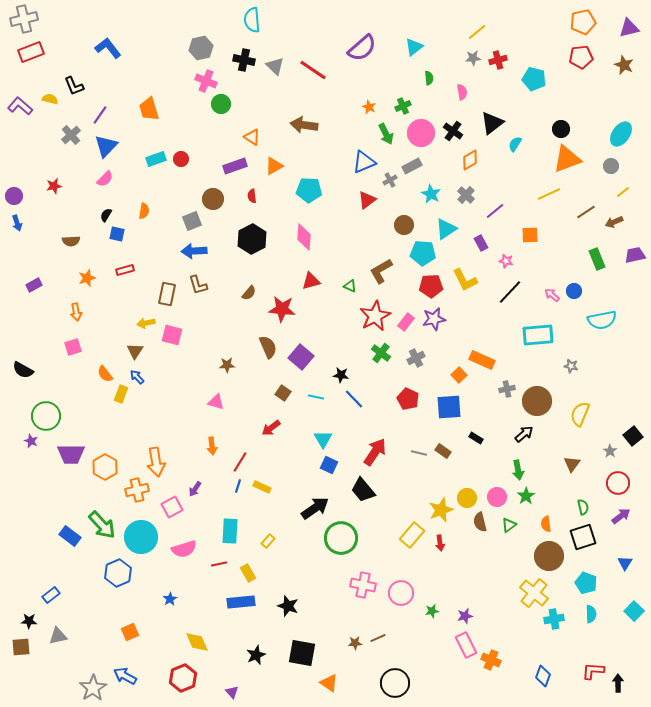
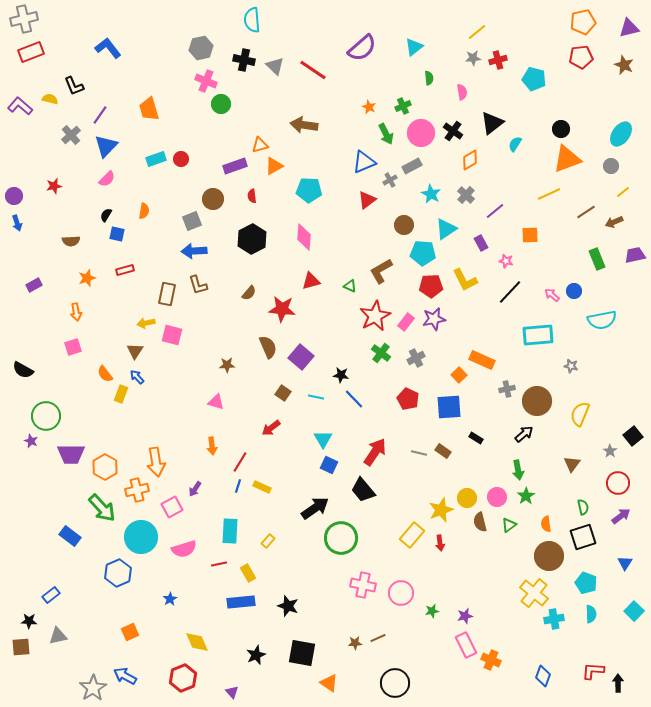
orange triangle at (252, 137): moved 8 px right, 8 px down; rotated 48 degrees counterclockwise
pink semicircle at (105, 179): moved 2 px right
green arrow at (102, 525): moved 17 px up
